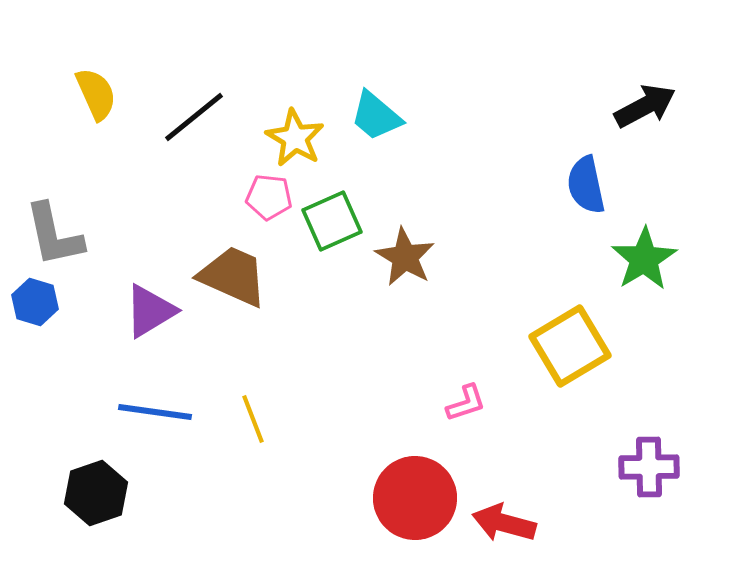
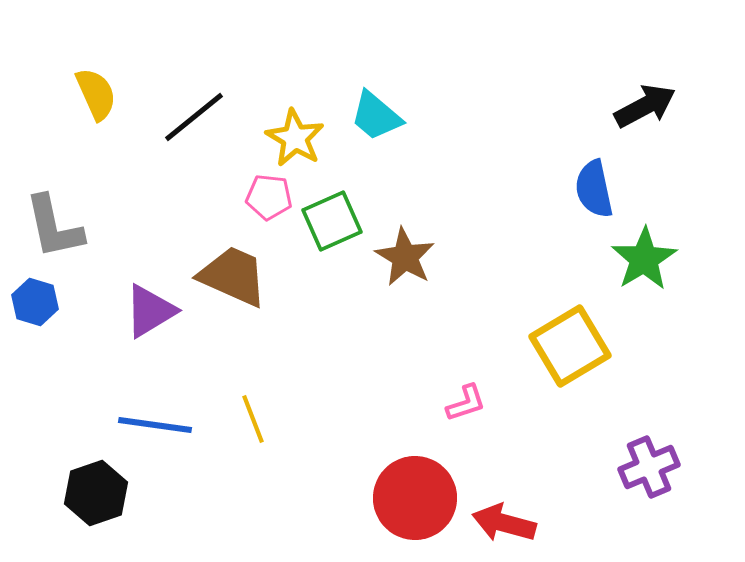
blue semicircle: moved 8 px right, 4 px down
gray L-shape: moved 8 px up
blue line: moved 13 px down
purple cross: rotated 22 degrees counterclockwise
